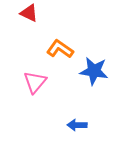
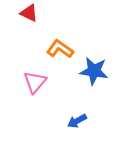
blue arrow: moved 4 px up; rotated 30 degrees counterclockwise
